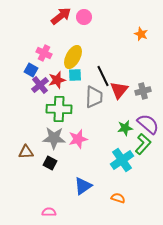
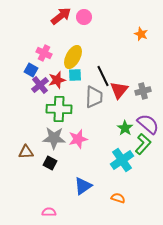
green star: rotated 28 degrees counterclockwise
